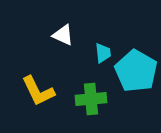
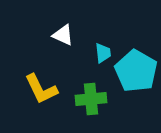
yellow L-shape: moved 3 px right, 2 px up
